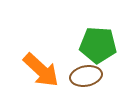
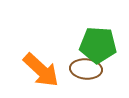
brown ellipse: moved 7 px up; rotated 16 degrees clockwise
